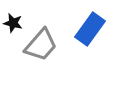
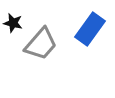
gray trapezoid: moved 1 px up
